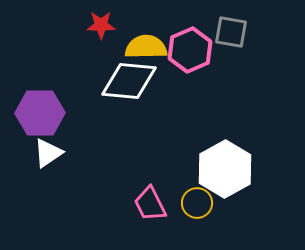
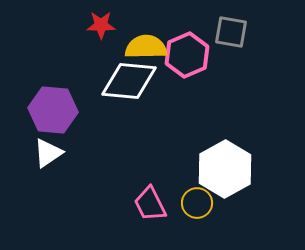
pink hexagon: moved 3 px left, 5 px down
purple hexagon: moved 13 px right, 3 px up; rotated 6 degrees clockwise
